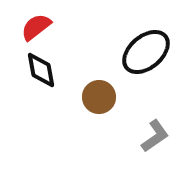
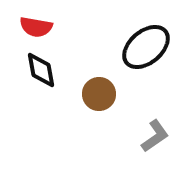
red semicircle: rotated 132 degrees counterclockwise
black ellipse: moved 5 px up
brown circle: moved 3 px up
